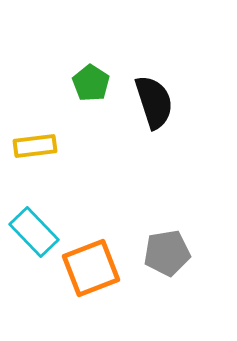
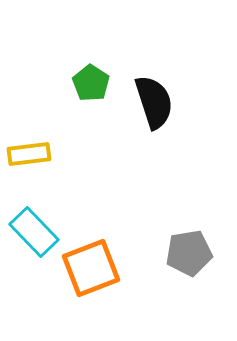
yellow rectangle: moved 6 px left, 8 px down
gray pentagon: moved 22 px right
